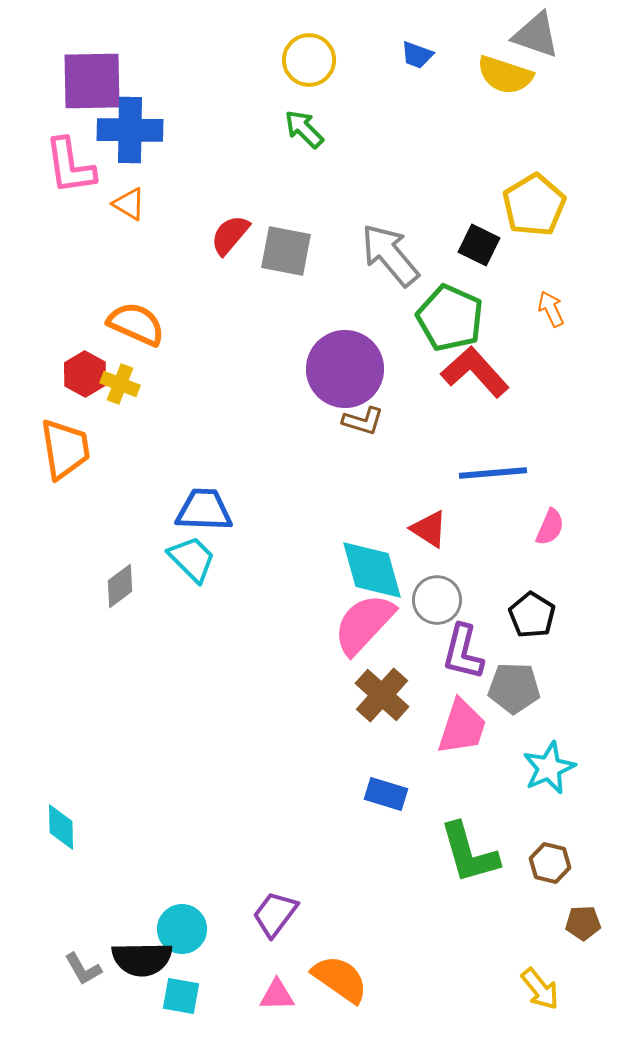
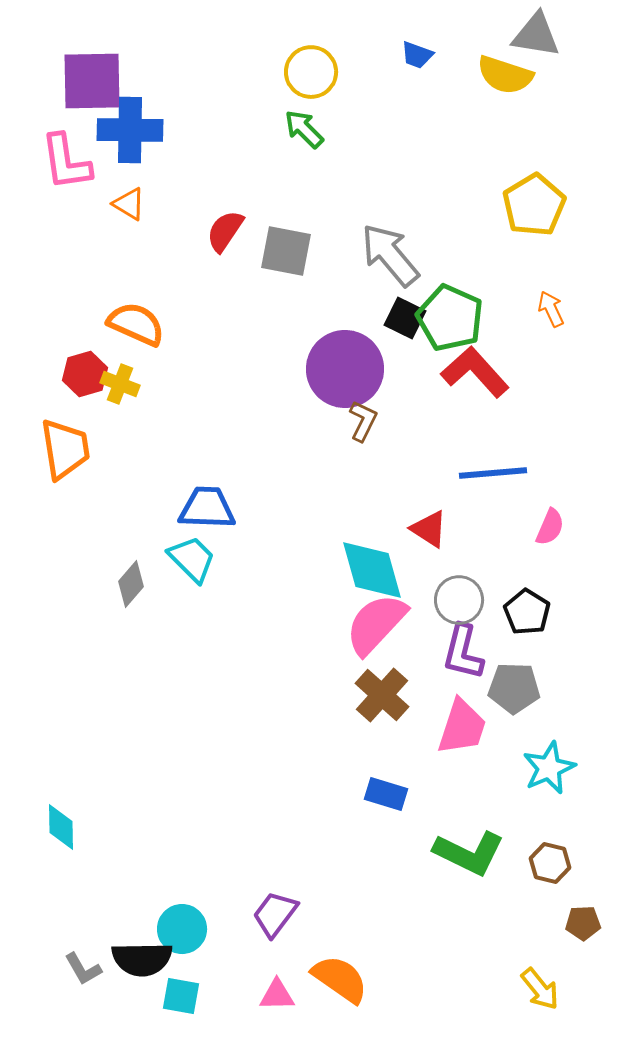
gray triangle at (536, 35): rotated 10 degrees counterclockwise
yellow circle at (309, 60): moved 2 px right, 12 px down
pink L-shape at (70, 166): moved 4 px left, 4 px up
red semicircle at (230, 235): moved 5 px left, 4 px up; rotated 6 degrees counterclockwise
black square at (479, 245): moved 74 px left, 73 px down
red hexagon at (85, 374): rotated 15 degrees clockwise
brown L-shape at (363, 421): rotated 81 degrees counterclockwise
blue trapezoid at (204, 510): moved 3 px right, 2 px up
gray diamond at (120, 586): moved 11 px right, 2 px up; rotated 12 degrees counterclockwise
gray circle at (437, 600): moved 22 px right
black pentagon at (532, 615): moved 5 px left, 3 px up
pink semicircle at (364, 624): moved 12 px right
green L-shape at (469, 853): rotated 48 degrees counterclockwise
